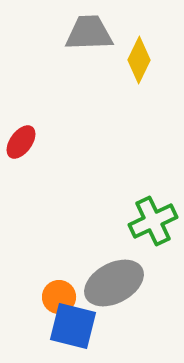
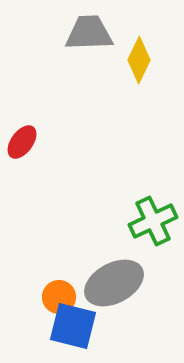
red ellipse: moved 1 px right
